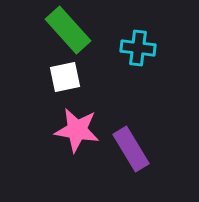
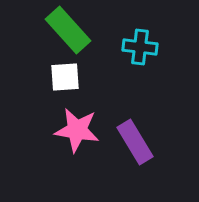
cyan cross: moved 2 px right, 1 px up
white square: rotated 8 degrees clockwise
purple rectangle: moved 4 px right, 7 px up
